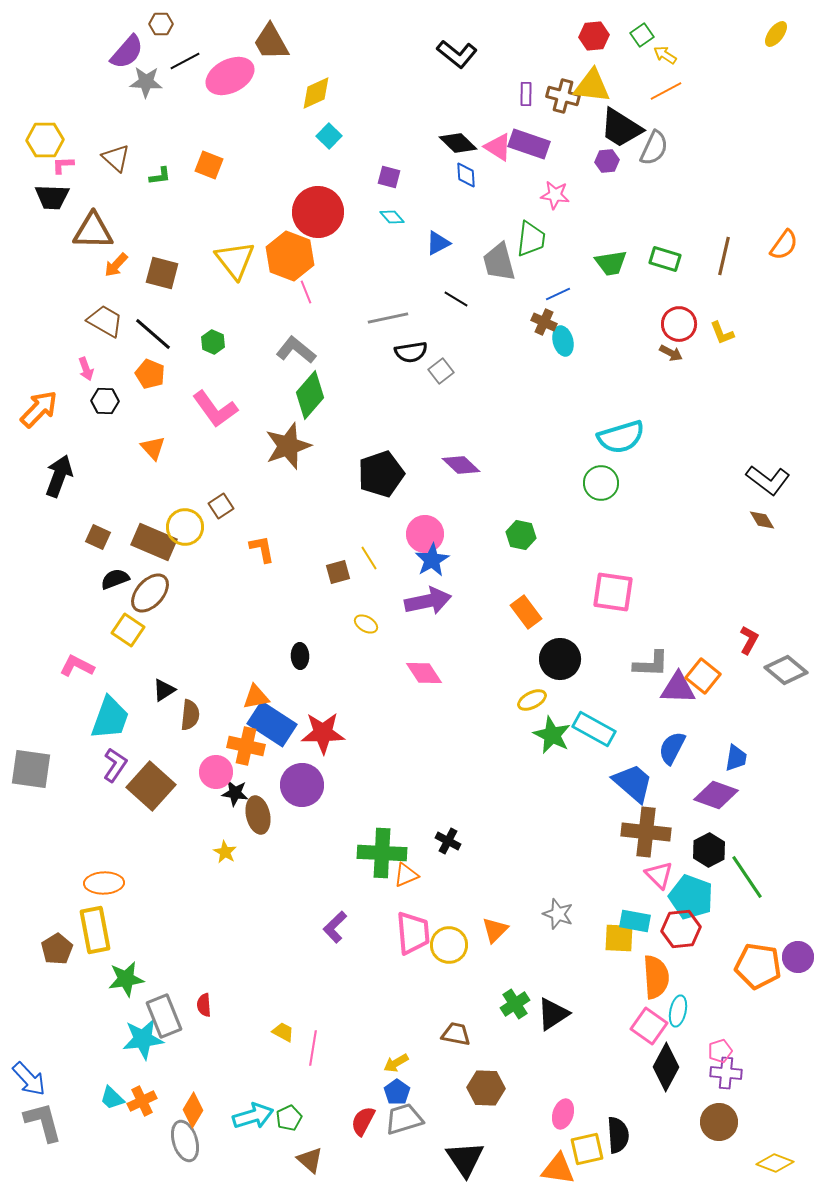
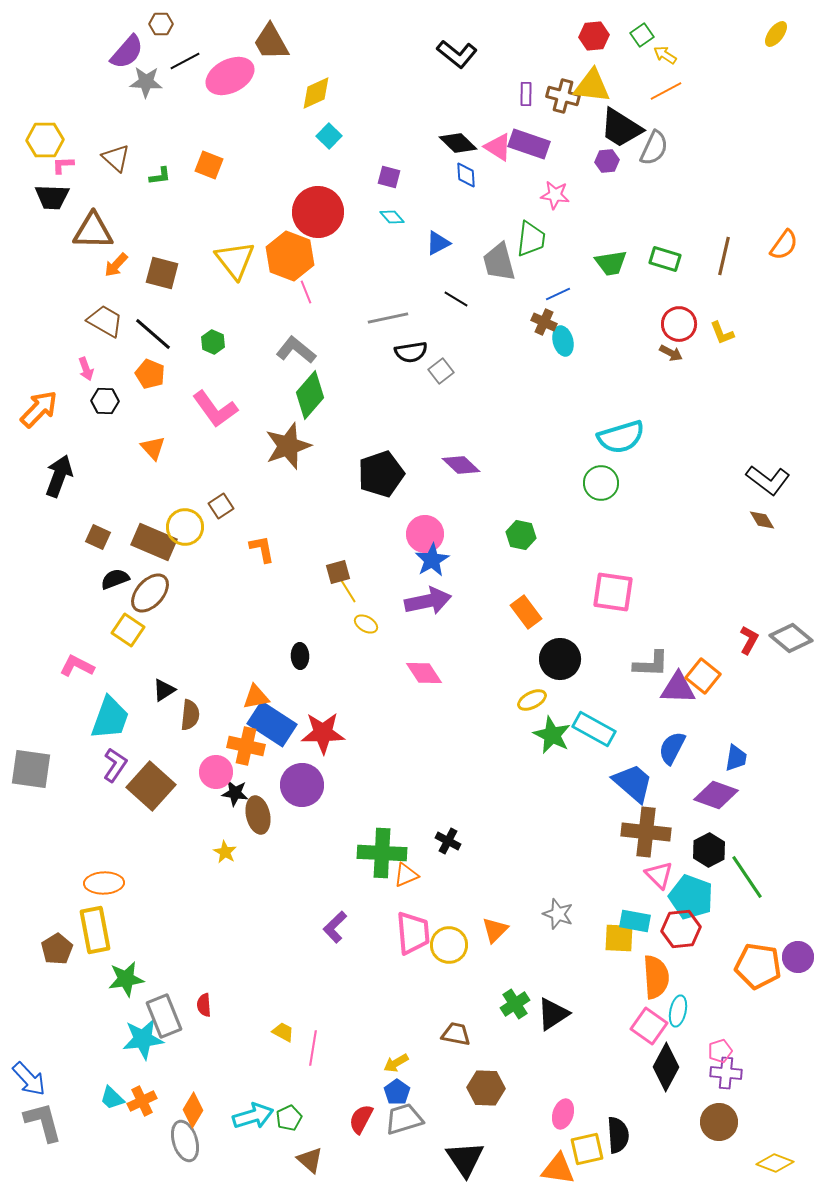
yellow line at (369, 558): moved 21 px left, 33 px down
gray diamond at (786, 670): moved 5 px right, 32 px up
red semicircle at (363, 1121): moved 2 px left, 2 px up
